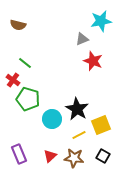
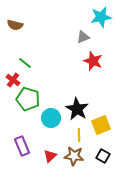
cyan star: moved 4 px up
brown semicircle: moved 3 px left
gray triangle: moved 1 px right, 2 px up
cyan circle: moved 1 px left, 1 px up
yellow line: rotated 64 degrees counterclockwise
purple rectangle: moved 3 px right, 8 px up
brown star: moved 2 px up
